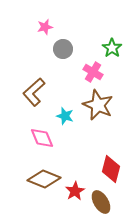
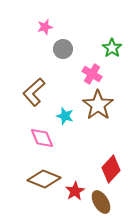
pink cross: moved 1 px left, 2 px down
brown star: rotated 12 degrees clockwise
red diamond: rotated 28 degrees clockwise
